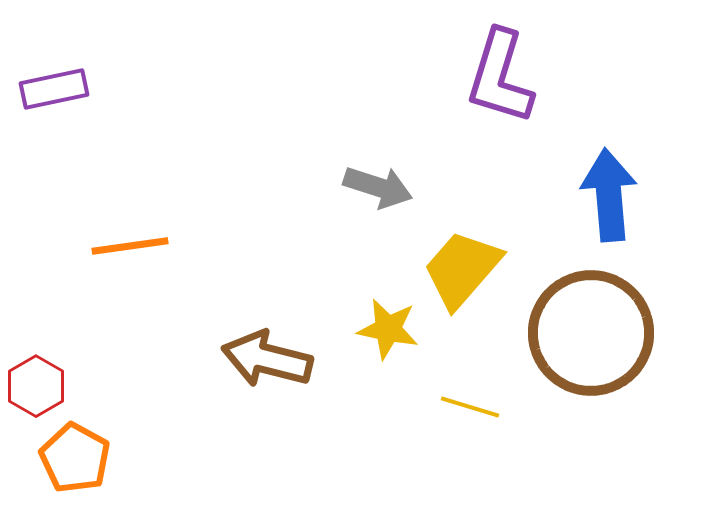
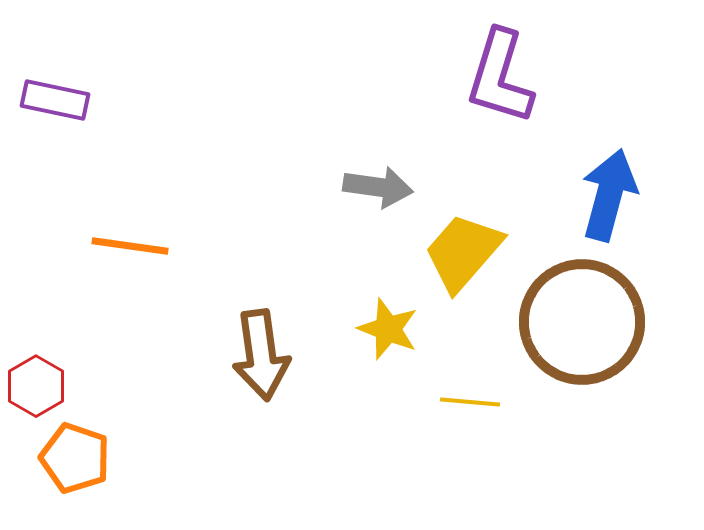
purple rectangle: moved 1 px right, 11 px down; rotated 24 degrees clockwise
gray arrow: rotated 10 degrees counterclockwise
blue arrow: rotated 20 degrees clockwise
orange line: rotated 16 degrees clockwise
yellow trapezoid: moved 1 px right, 17 px up
yellow star: rotated 10 degrees clockwise
brown circle: moved 9 px left, 11 px up
brown arrow: moved 6 px left, 4 px up; rotated 112 degrees counterclockwise
yellow line: moved 5 px up; rotated 12 degrees counterclockwise
orange pentagon: rotated 10 degrees counterclockwise
